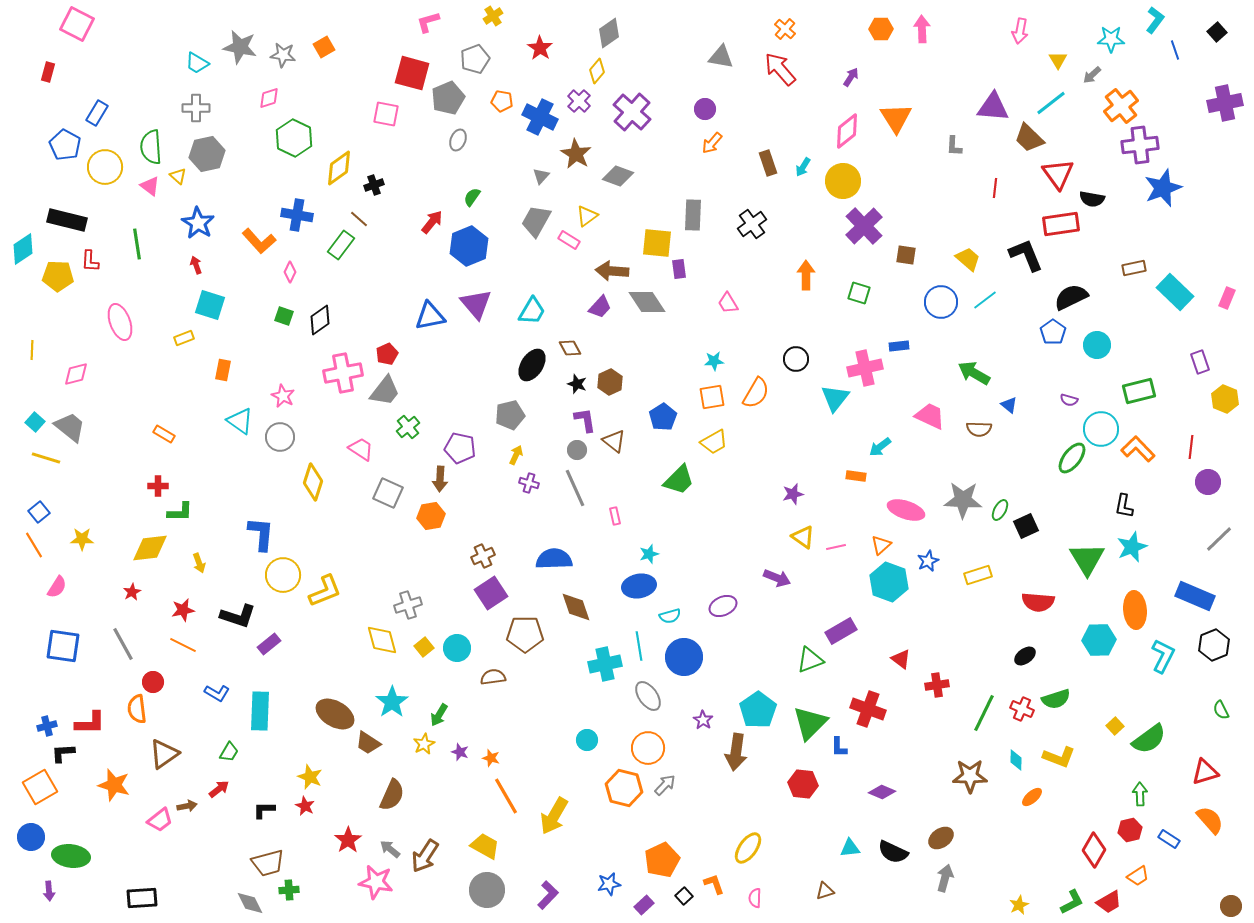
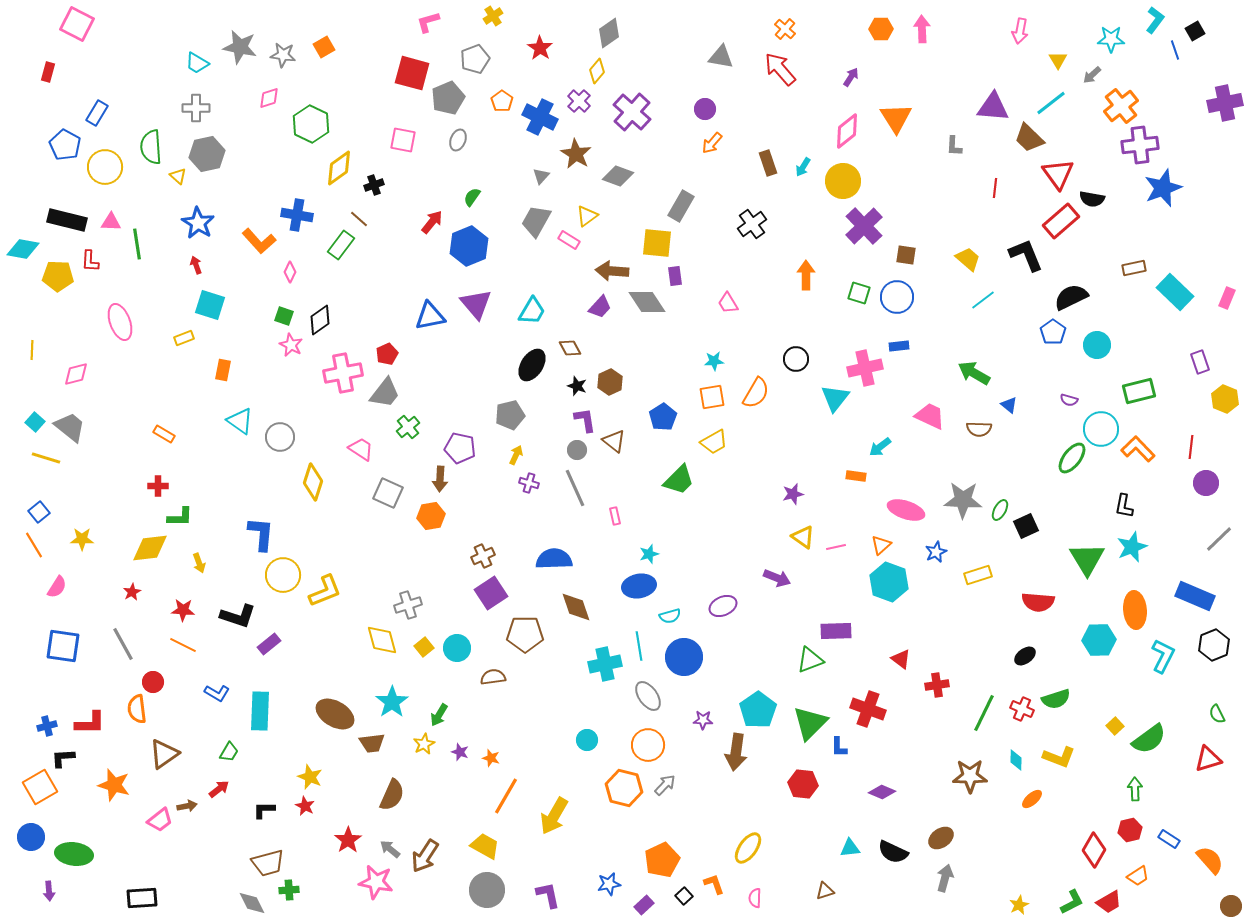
black square at (1217, 32): moved 22 px left, 1 px up; rotated 12 degrees clockwise
orange pentagon at (502, 101): rotated 25 degrees clockwise
pink square at (386, 114): moved 17 px right, 26 px down
green hexagon at (294, 138): moved 17 px right, 14 px up
pink triangle at (150, 186): moved 39 px left, 36 px down; rotated 35 degrees counterclockwise
gray rectangle at (693, 215): moved 12 px left, 9 px up; rotated 28 degrees clockwise
red rectangle at (1061, 224): moved 3 px up; rotated 33 degrees counterclockwise
cyan diamond at (23, 249): rotated 44 degrees clockwise
purple rectangle at (679, 269): moved 4 px left, 7 px down
cyan line at (985, 300): moved 2 px left
blue circle at (941, 302): moved 44 px left, 5 px up
black star at (577, 384): moved 2 px down
gray trapezoid at (385, 391): moved 2 px down
pink star at (283, 396): moved 8 px right, 51 px up
purple circle at (1208, 482): moved 2 px left, 1 px down
green L-shape at (180, 512): moved 5 px down
blue star at (928, 561): moved 8 px right, 9 px up
red star at (183, 610): rotated 15 degrees clockwise
purple rectangle at (841, 631): moved 5 px left; rotated 28 degrees clockwise
green semicircle at (1221, 710): moved 4 px left, 4 px down
purple star at (703, 720): rotated 30 degrees counterclockwise
brown trapezoid at (368, 743): moved 4 px right; rotated 40 degrees counterclockwise
orange circle at (648, 748): moved 3 px up
black L-shape at (63, 753): moved 5 px down
red triangle at (1205, 772): moved 3 px right, 13 px up
green arrow at (1140, 794): moved 5 px left, 5 px up
orange line at (506, 796): rotated 60 degrees clockwise
orange ellipse at (1032, 797): moved 2 px down
orange semicircle at (1210, 820): moved 40 px down
green ellipse at (71, 856): moved 3 px right, 2 px up
purple L-shape at (548, 895): rotated 56 degrees counterclockwise
gray diamond at (250, 903): moved 2 px right
